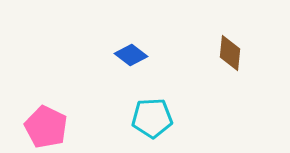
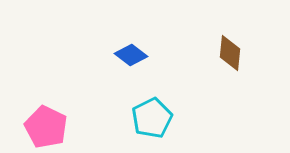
cyan pentagon: rotated 24 degrees counterclockwise
